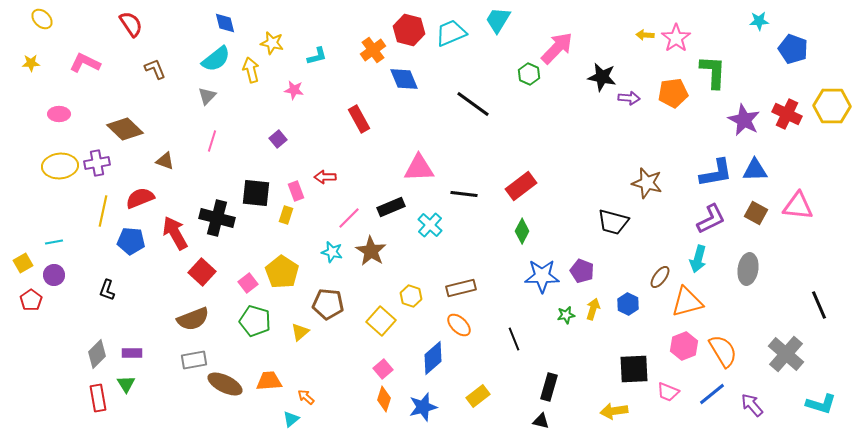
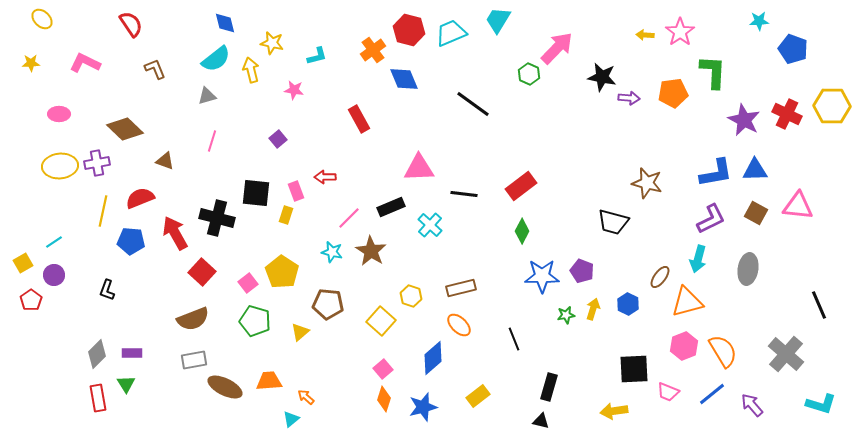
pink star at (676, 38): moved 4 px right, 6 px up
gray triangle at (207, 96): rotated 30 degrees clockwise
cyan line at (54, 242): rotated 24 degrees counterclockwise
brown ellipse at (225, 384): moved 3 px down
